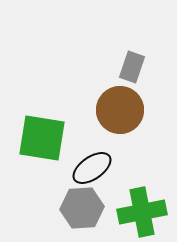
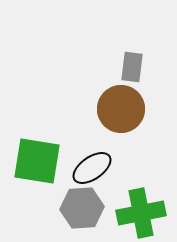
gray rectangle: rotated 12 degrees counterclockwise
brown circle: moved 1 px right, 1 px up
green square: moved 5 px left, 23 px down
green cross: moved 1 px left, 1 px down
